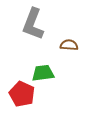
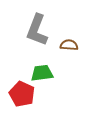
gray L-shape: moved 4 px right, 6 px down
green trapezoid: moved 1 px left
